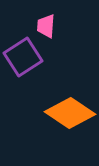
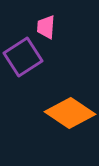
pink trapezoid: moved 1 px down
